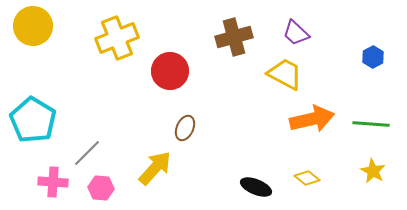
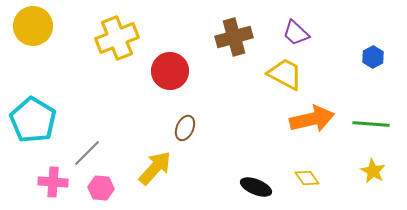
yellow diamond: rotated 15 degrees clockwise
